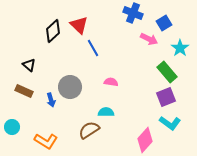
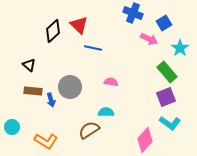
blue line: rotated 48 degrees counterclockwise
brown rectangle: moved 9 px right; rotated 18 degrees counterclockwise
